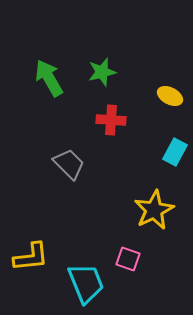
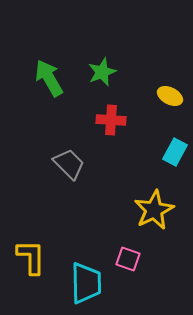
green star: rotated 8 degrees counterclockwise
yellow L-shape: rotated 84 degrees counterclockwise
cyan trapezoid: rotated 21 degrees clockwise
